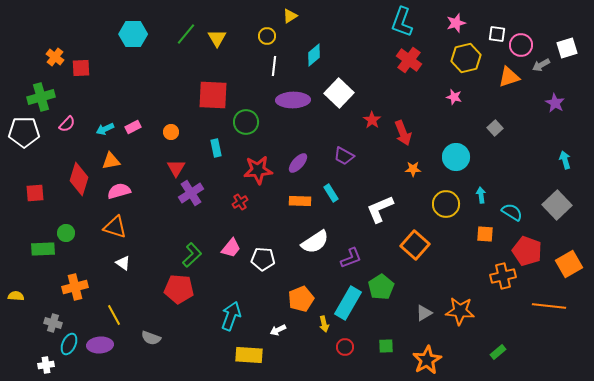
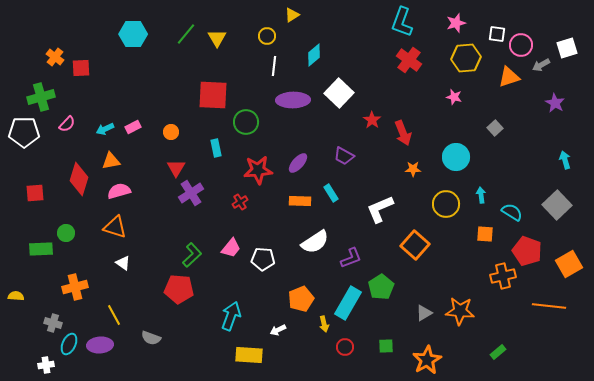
yellow triangle at (290, 16): moved 2 px right, 1 px up
yellow hexagon at (466, 58): rotated 8 degrees clockwise
green rectangle at (43, 249): moved 2 px left
